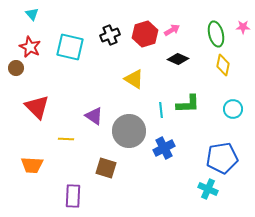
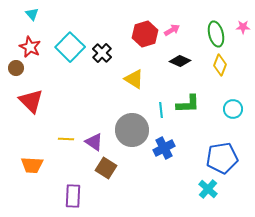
black cross: moved 8 px left, 18 px down; rotated 24 degrees counterclockwise
cyan square: rotated 32 degrees clockwise
black diamond: moved 2 px right, 2 px down
yellow diamond: moved 3 px left; rotated 10 degrees clockwise
red triangle: moved 6 px left, 6 px up
purple triangle: moved 26 px down
gray circle: moved 3 px right, 1 px up
brown square: rotated 15 degrees clockwise
cyan cross: rotated 18 degrees clockwise
